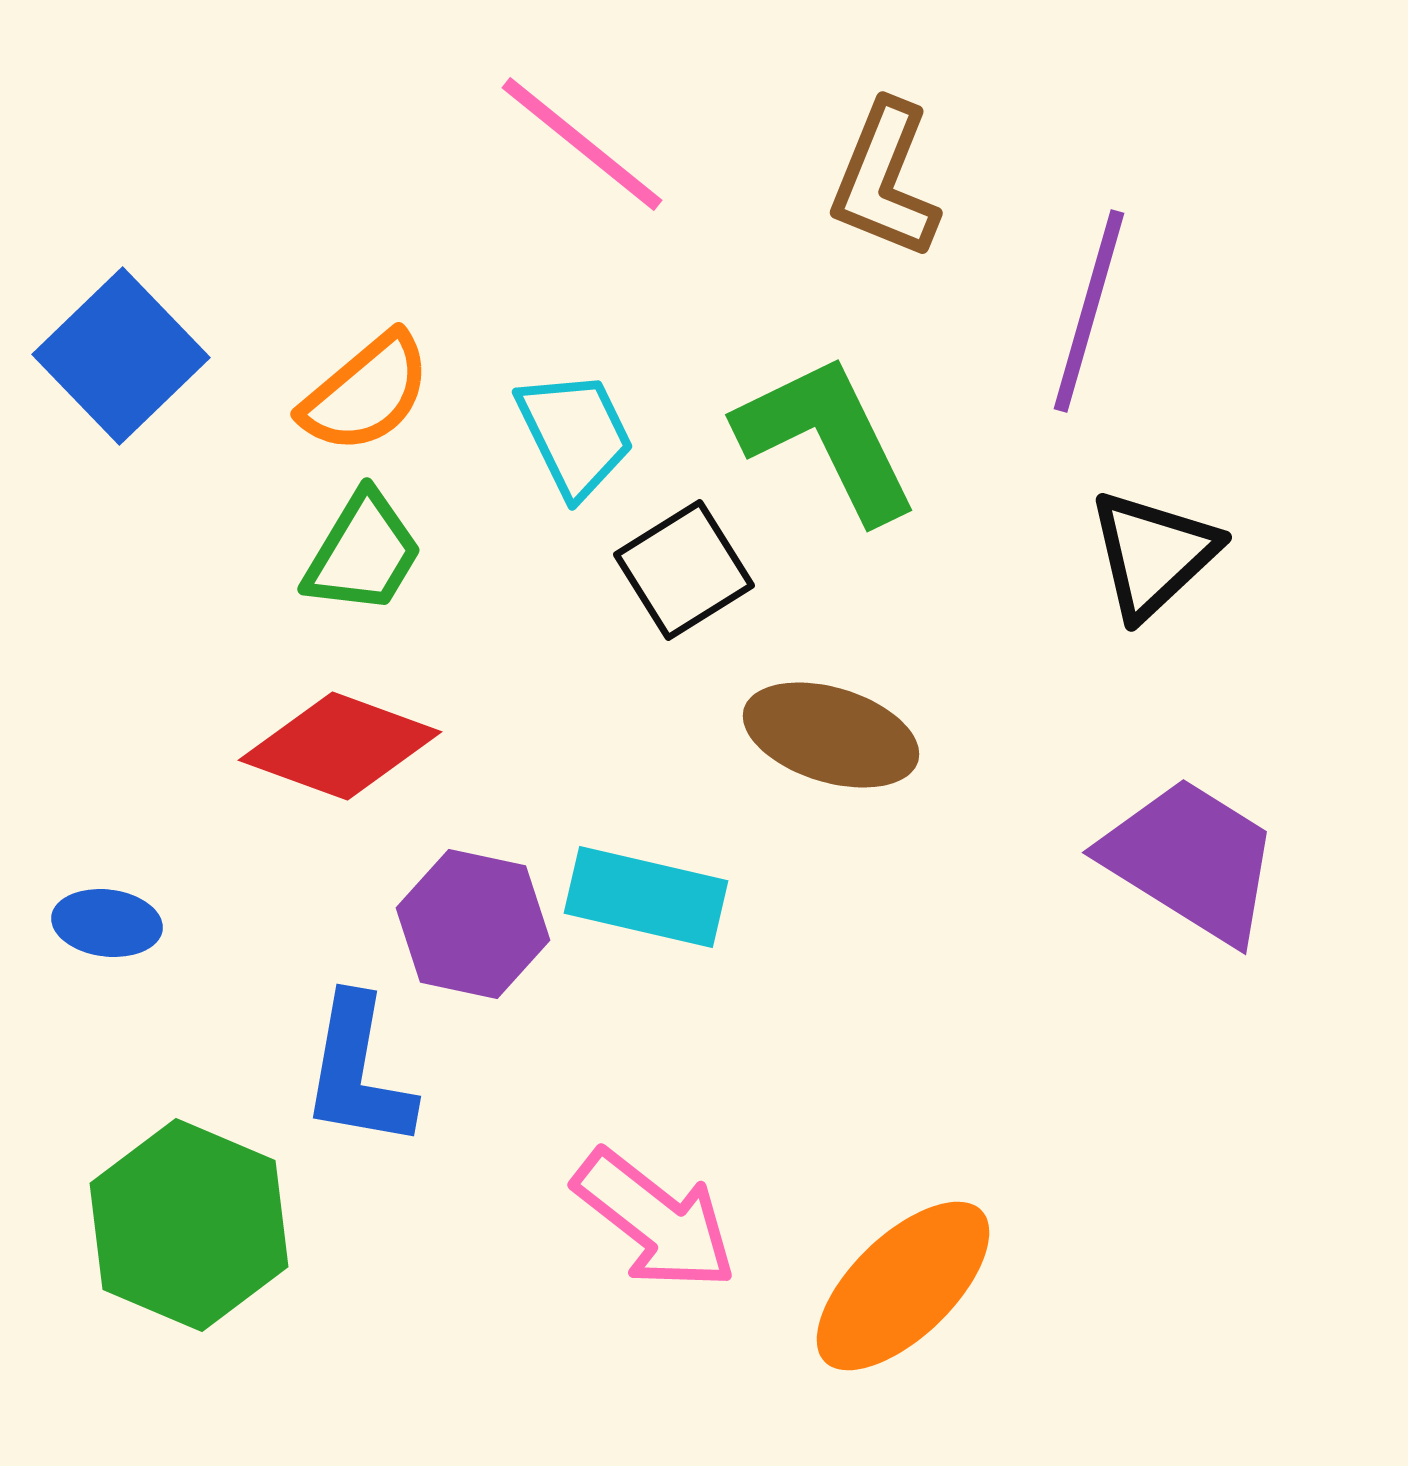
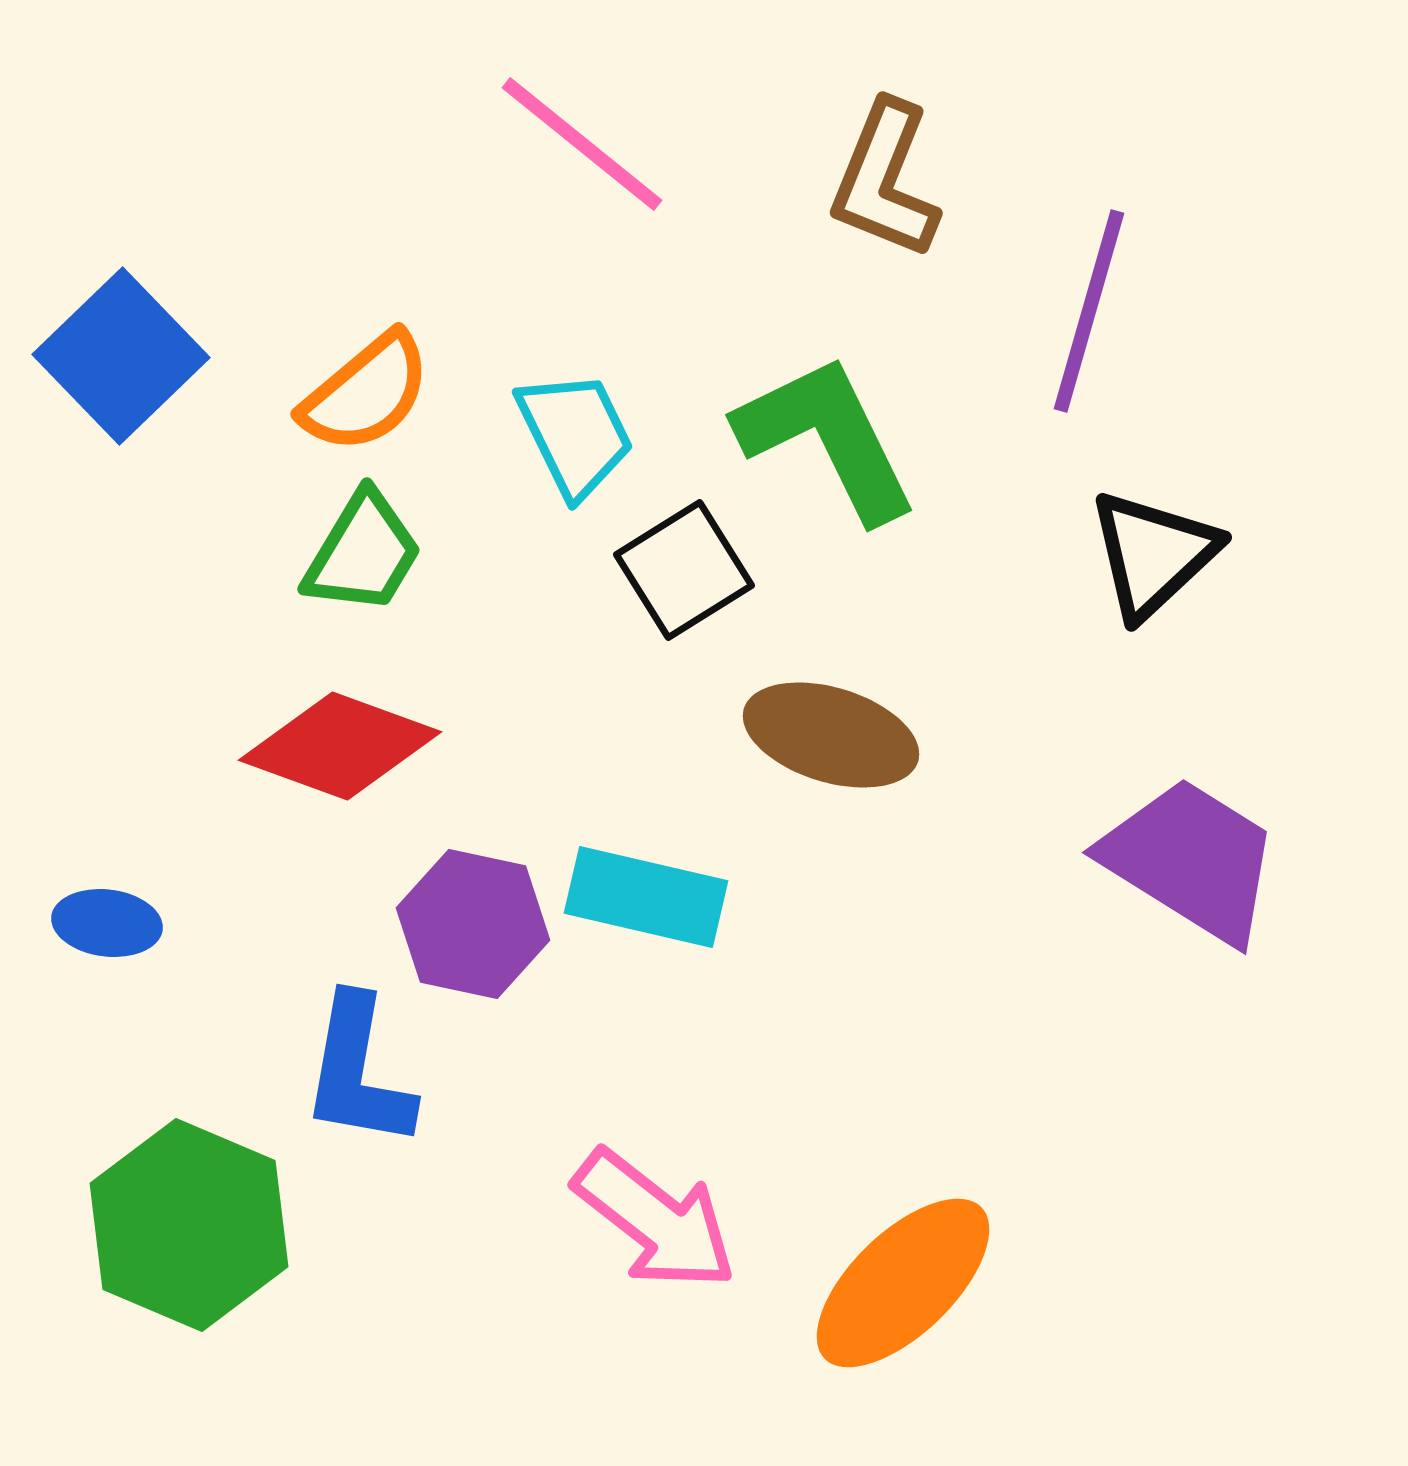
orange ellipse: moved 3 px up
